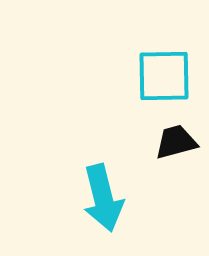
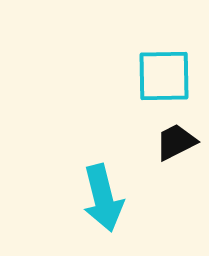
black trapezoid: rotated 12 degrees counterclockwise
